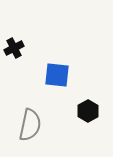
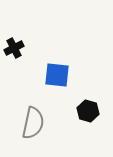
black hexagon: rotated 15 degrees counterclockwise
gray semicircle: moved 3 px right, 2 px up
